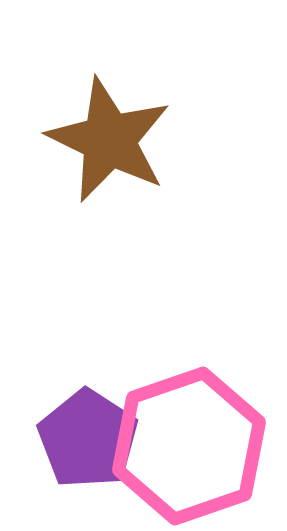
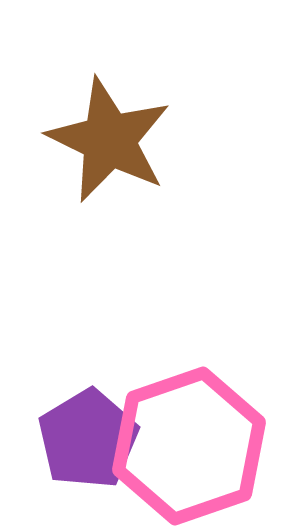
purple pentagon: rotated 8 degrees clockwise
